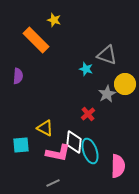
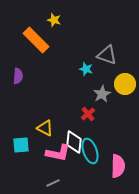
gray star: moved 5 px left
